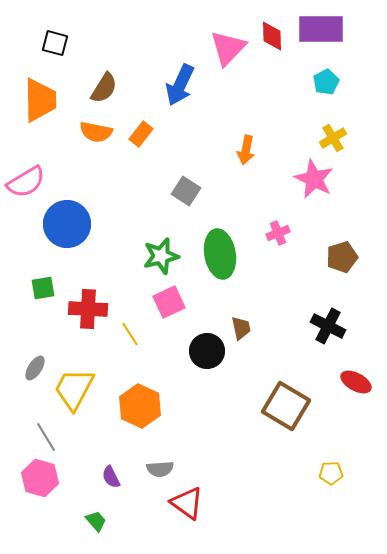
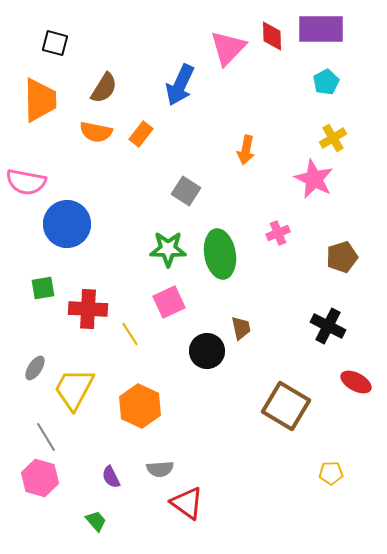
pink semicircle: rotated 42 degrees clockwise
green star: moved 7 px right, 7 px up; rotated 15 degrees clockwise
